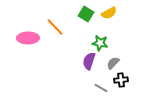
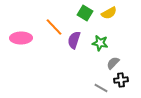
green square: moved 1 px left, 1 px up
orange line: moved 1 px left
pink ellipse: moved 7 px left
purple semicircle: moved 15 px left, 21 px up
